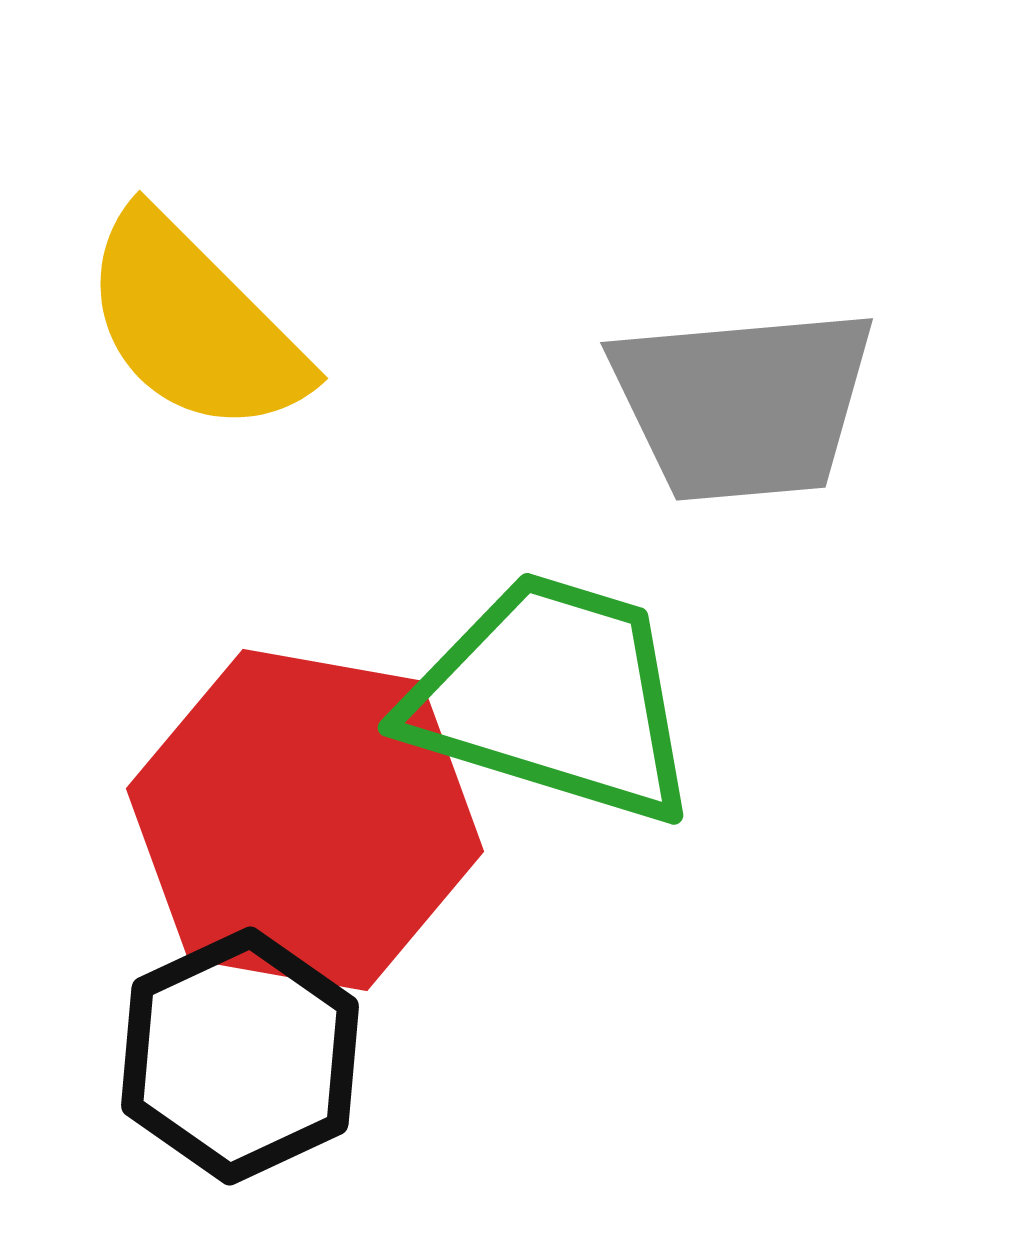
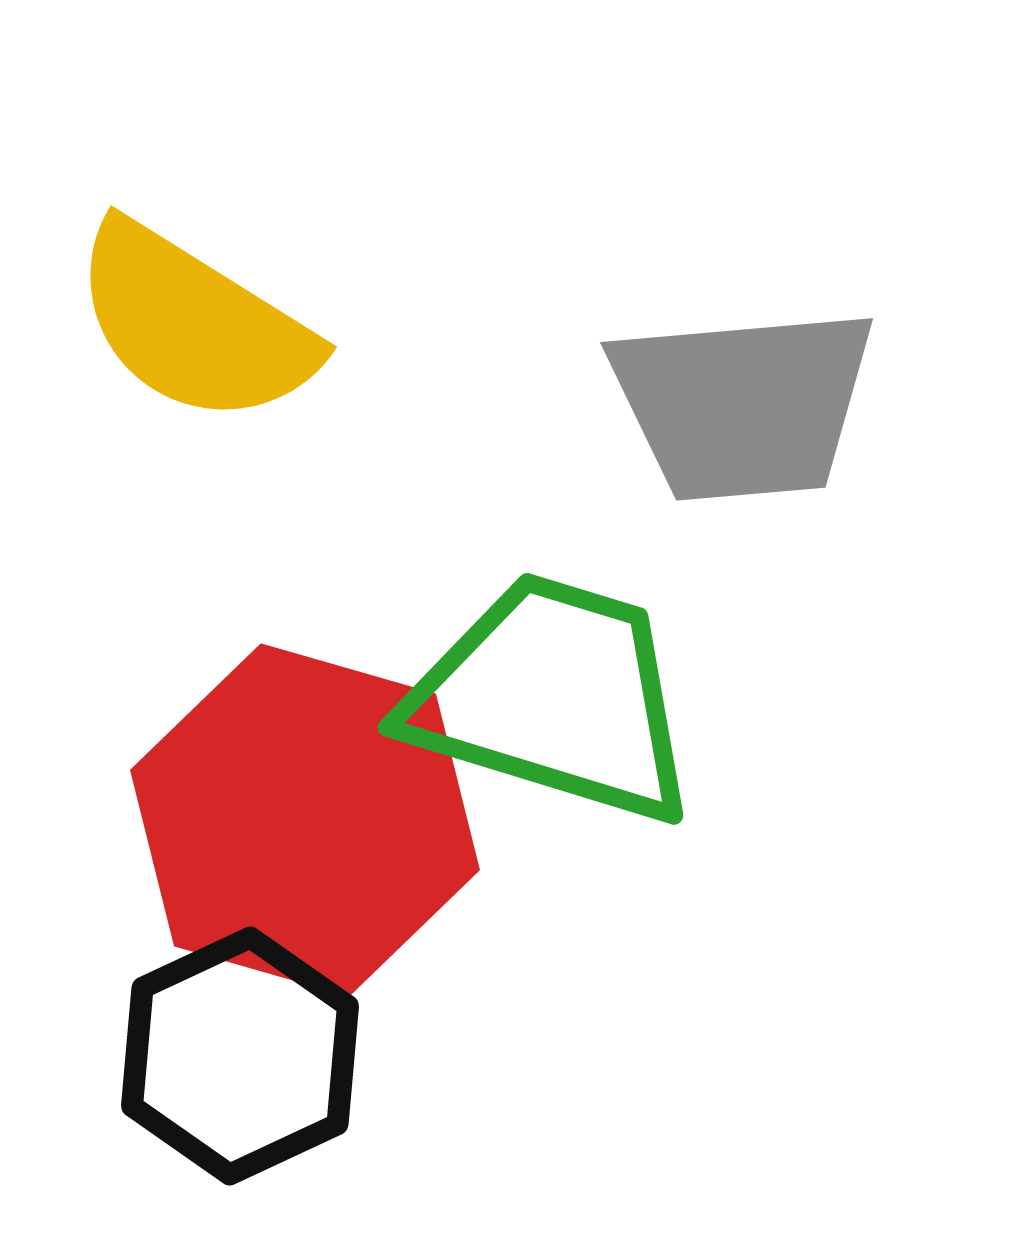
yellow semicircle: rotated 13 degrees counterclockwise
red hexagon: rotated 6 degrees clockwise
